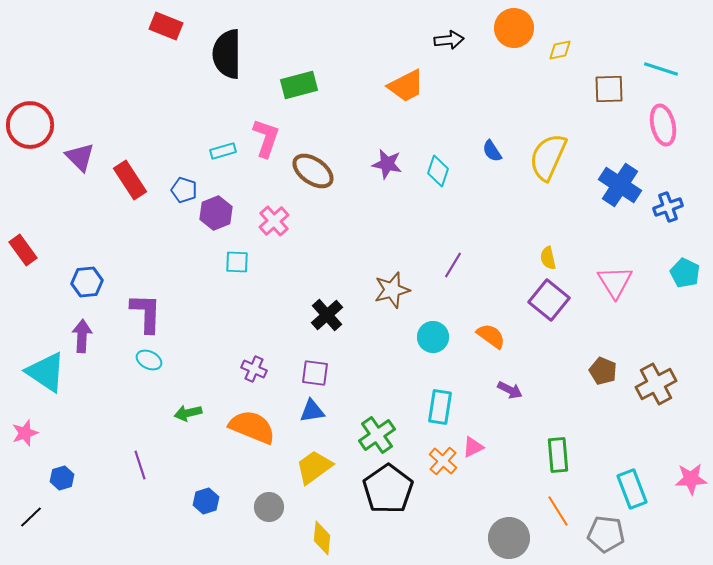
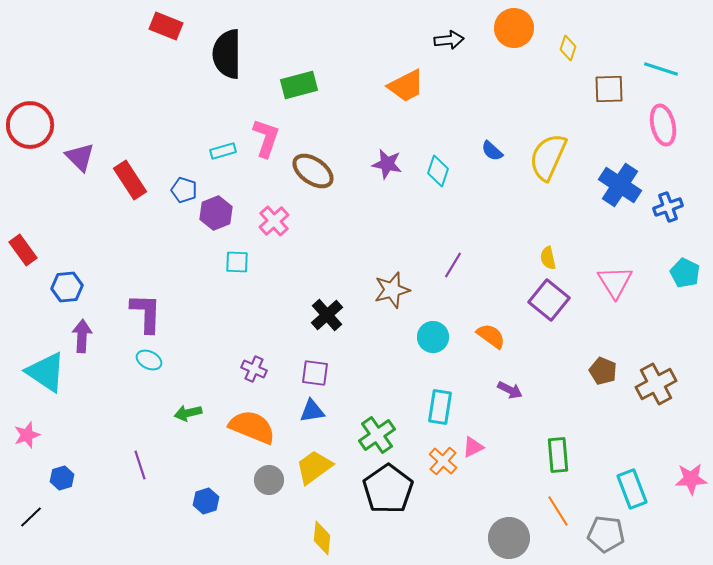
yellow diamond at (560, 50): moved 8 px right, 2 px up; rotated 60 degrees counterclockwise
blue semicircle at (492, 151): rotated 15 degrees counterclockwise
blue hexagon at (87, 282): moved 20 px left, 5 px down
pink star at (25, 433): moved 2 px right, 2 px down
gray circle at (269, 507): moved 27 px up
